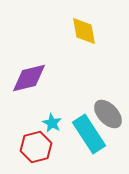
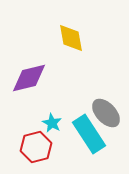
yellow diamond: moved 13 px left, 7 px down
gray ellipse: moved 2 px left, 1 px up
